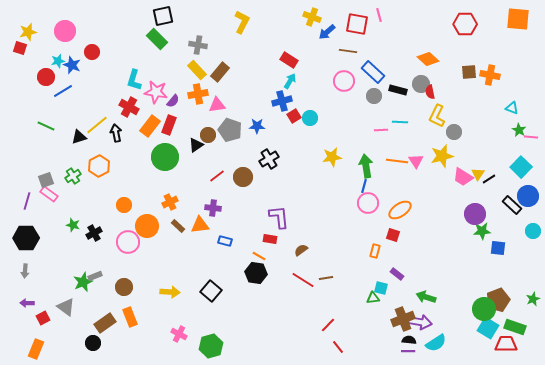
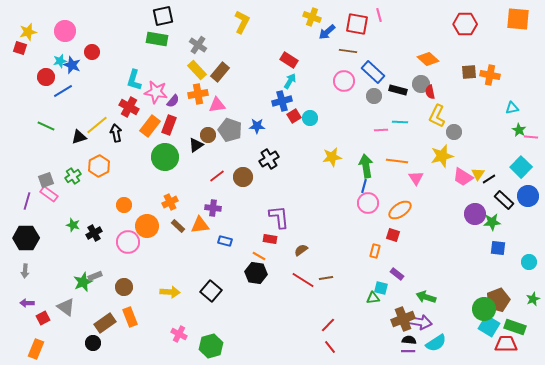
green rectangle at (157, 39): rotated 35 degrees counterclockwise
gray cross at (198, 45): rotated 24 degrees clockwise
cyan star at (58, 61): moved 2 px right
cyan triangle at (512, 108): rotated 32 degrees counterclockwise
pink triangle at (416, 161): moved 17 px down
black rectangle at (512, 205): moved 8 px left, 5 px up
green star at (482, 231): moved 10 px right, 9 px up
cyan circle at (533, 231): moved 4 px left, 31 px down
cyan square at (488, 328): moved 1 px right, 2 px up
red line at (338, 347): moved 8 px left
